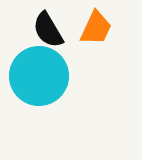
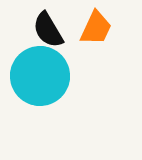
cyan circle: moved 1 px right
